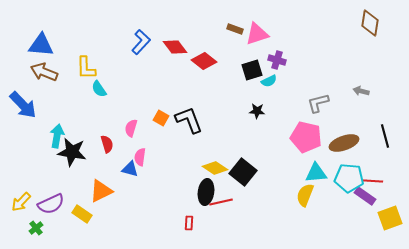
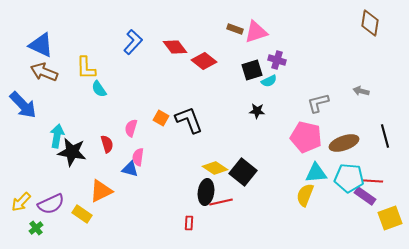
pink triangle at (257, 34): moved 1 px left, 2 px up
blue L-shape at (141, 42): moved 8 px left
blue triangle at (41, 45): rotated 20 degrees clockwise
pink semicircle at (140, 157): moved 2 px left
